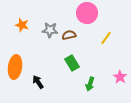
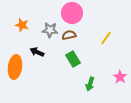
pink circle: moved 15 px left
green rectangle: moved 1 px right, 4 px up
black arrow: moved 1 px left, 30 px up; rotated 32 degrees counterclockwise
